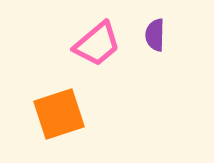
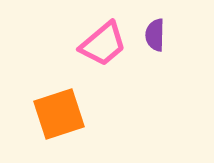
pink trapezoid: moved 6 px right
